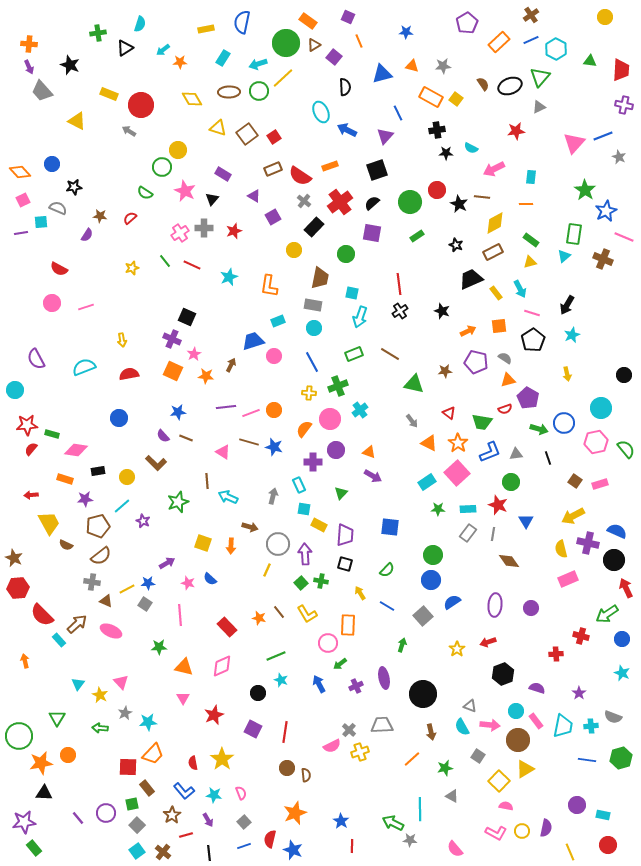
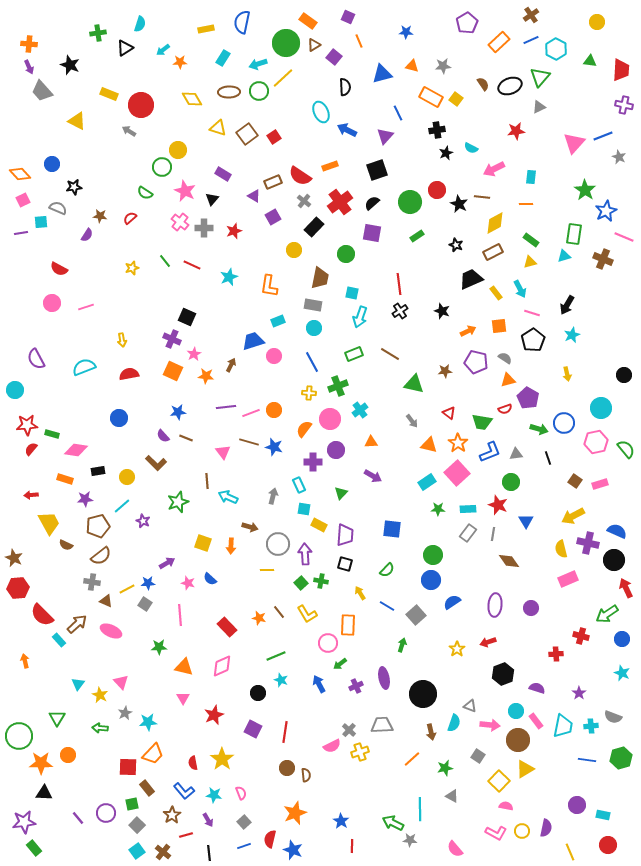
yellow circle at (605, 17): moved 8 px left, 5 px down
black star at (446, 153): rotated 24 degrees counterclockwise
brown rectangle at (273, 169): moved 13 px down
orange diamond at (20, 172): moved 2 px down
pink cross at (180, 233): moved 11 px up; rotated 18 degrees counterclockwise
cyan triangle at (564, 256): rotated 24 degrees clockwise
orange triangle at (429, 443): moved 2 px down; rotated 12 degrees counterclockwise
pink triangle at (223, 452): rotated 21 degrees clockwise
orange triangle at (369, 452): moved 2 px right, 10 px up; rotated 24 degrees counterclockwise
blue square at (390, 527): moved 2 px right, 2 px down
yellow line at (267, 570): rotated 64 degrees clockwise
gray square at (423, 616): moved 7 px left, 1 px up
cyan semicircle at (462, 727): moved 8 px left, 4 px up; rotated 132 degrees counterclockwise
orange star at (41, 763): rotated 10 degrees clockwise
